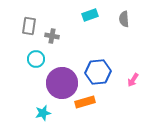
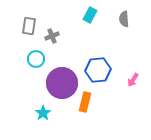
cyan rectangle: rotated 42 degrees counterclockwise
gray cross: rotated 32 degrees counterclockwise
blue hexagon: moved 2 px up
orange rectangle: rotated 60 degrees counterclockwise
cyan star: rotated 21 degrees counterclockwise
